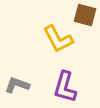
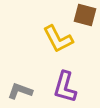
gray L-shape: moved 3 px right, 6 px down
